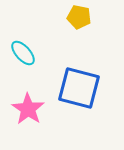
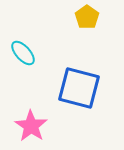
yellow pentagon: moved 8 px right; rotated 25 degrees clockwise
pink star: moved 3 px right, 17 px down
